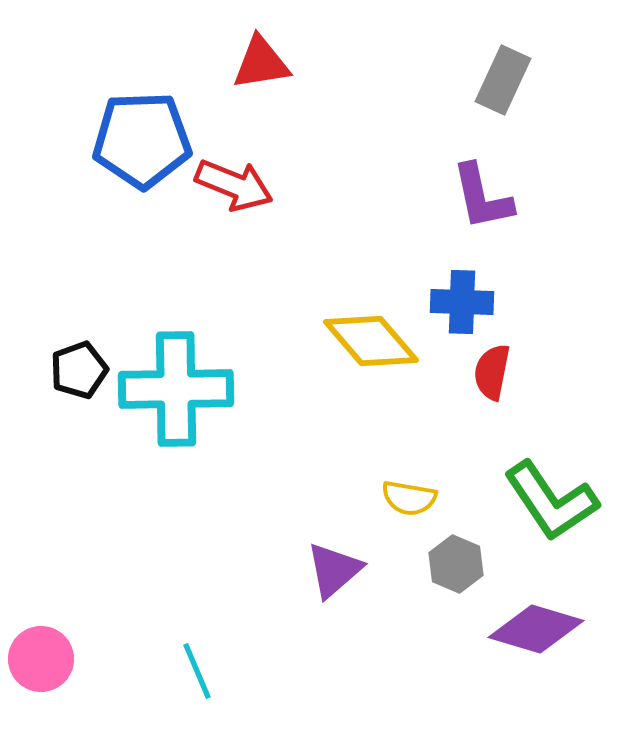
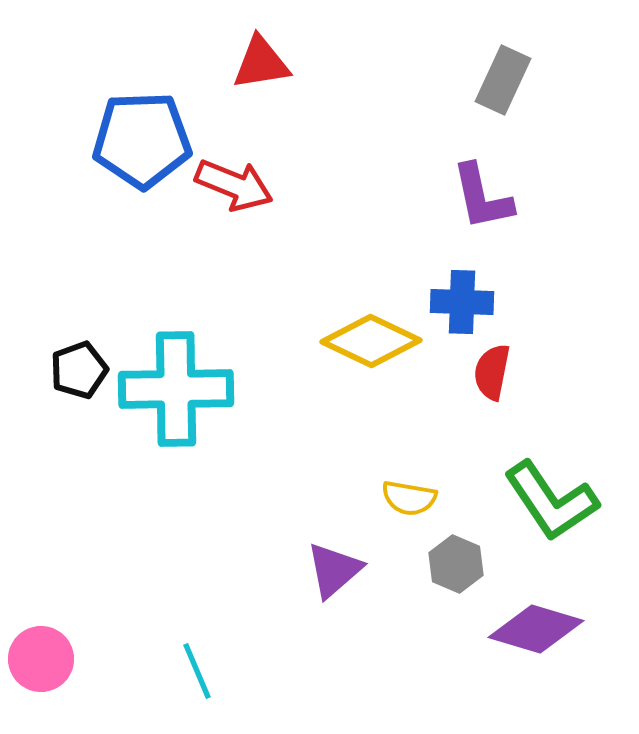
yellow diamond: rotated 24 degrees counterclockwise
